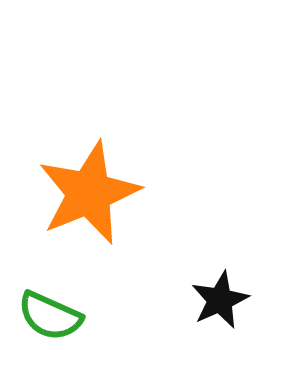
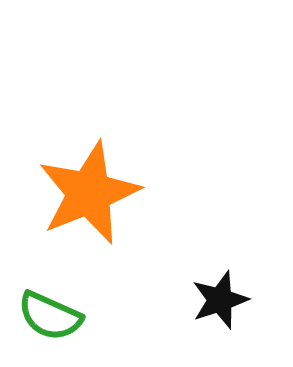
black star: rotated 6 degrees clockwise
